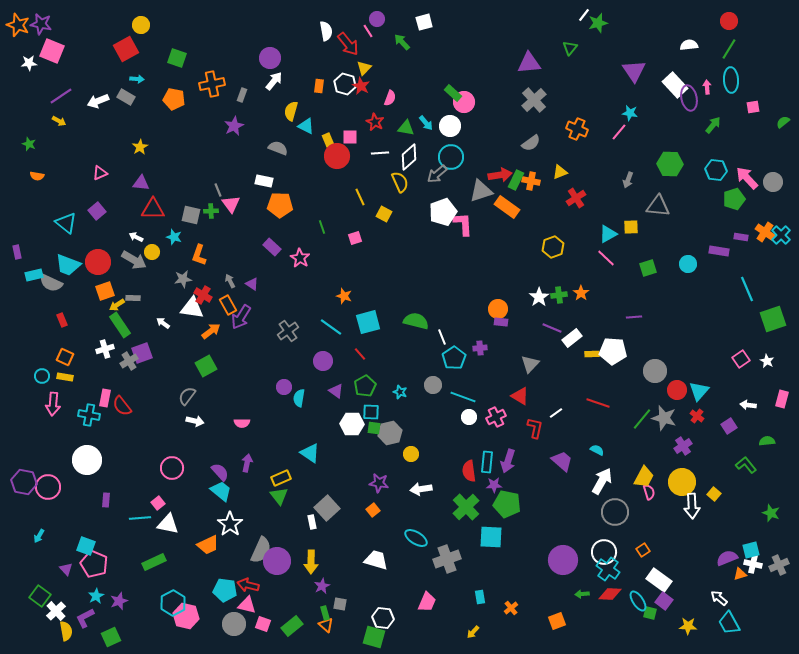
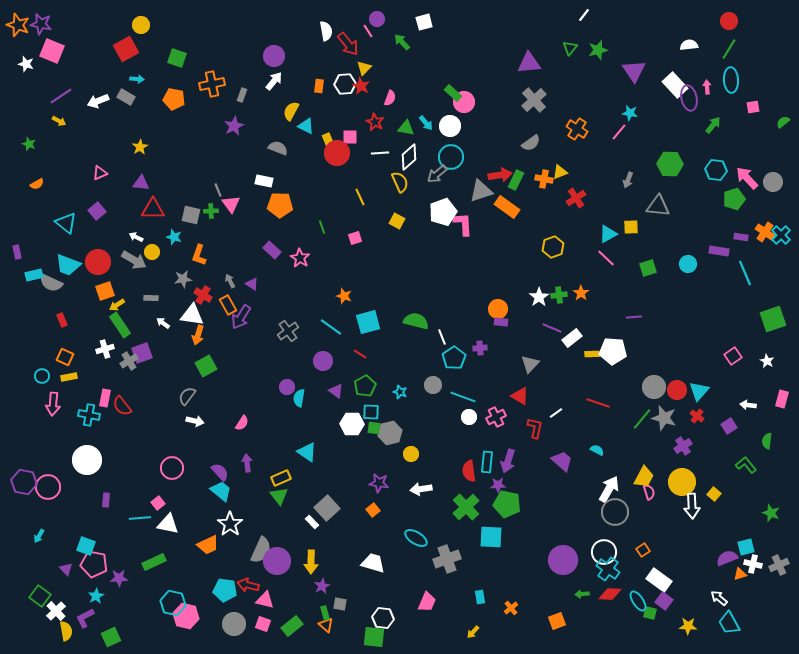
green star at (598, 23): moved 27 px down
purple circle at (270, 58): moved 4 px right, 2 px up
white star at (29, 63): moved 3 px left, 1 px down; rotated 21 degrees clockwise
white hexagon at (345, 84): rotated 20 degrees counterclockwise
yellow semicircle at (291, 111): rotated 12 degrees clockwise
orange cross at (577, 129): rotated 10 degrees clockwise
red circle at (337, 156): moved 3 px up
orange semicircle at (37, 176): moved 8 px down; rotated 40 degrees counterclockwise
orange cross at (531, 181): moved 13 px right, 2 px up
yellow square at (384, 214): moved 13 px right, 7 px down
purple rectangle at (272, 247): moved 3 px down
cyan line at (747, 289): moved 2 px left, 16 px up
gray rectangle at (133, 298): moved 18 px right
white triangle at (192, 308): moved 7 px down
orange arrow at (211, 331): moved 13 px left, 4 px down; rotated 144 degrees clockwise
red line at (360, 354): rotated 16 degrees counterclockwise
pink square at (741, 359): moved 8 px left, 3 px up
gray circle at (655, 371): moved 1 px left, 16 px down
yellow rectangle at (65, 377): moved 4 px right; rotated 21 degrees counterclockwise
purple circle at (284, 387): moved 3 px right
pink semicircle at (242, 423): rotated 56 degrees counterclockwise
green semicircle at (767, 441): rotated 77 degrees counterclockwise
cyan triangle at (310, 453): moved 3 px left, 1 px up
purple arrow at (247, 463): rotated 18 degrees counterclockwise
white arrow at (602, 481): moved 7 px right, 8 px down
purple star at (494, 485): moved 4 px right
white rectangle at (312, 522): rotated 32 degrees counterclockwise
cyan square at (751, 550): moved 5 px left, 3 px up
white trapezoid at (376, 560): moved 3 px left, 3 px down
pink pentagon at (94, 564): rotated 12 degrees counterclockwise
purple star at (119, 601): moved 23 px up; rotated 18 degrees clockwise
cyan hexagon at (173, 603): rotated 20 degrees counterclockwise
pink triangle at (247, 605): moved 18 px right, 5 px up
green square at (374, 637): rotated 10 degrees counterclockwise
